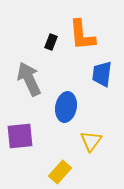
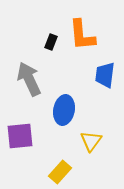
blue trapezoid: moved 3 px right, 1 px down
blue ellipse: moved 2 px left, 3 px down
